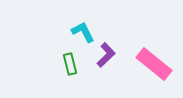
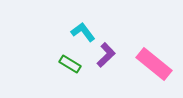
cyan L-shape: rotated 10 degrees counterclockwise
green rectangle: rotated 45 degrees counterclockwise
